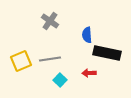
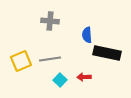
gray cross: rotated 30 degrees counterclockwise
red arrow: moved 5 px left, 4 px down
